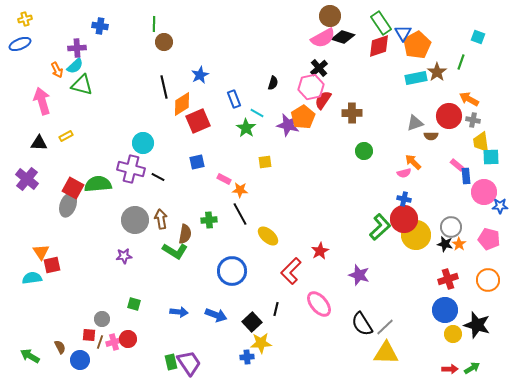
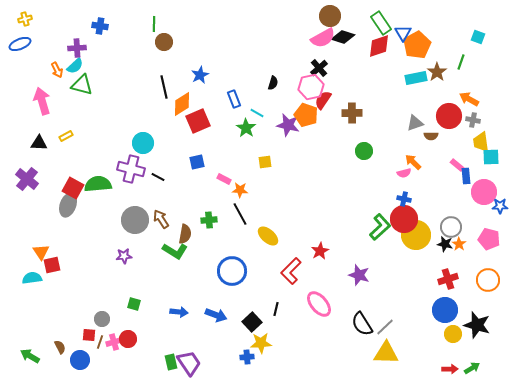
orange pentagon at (303, 117): moved 3 px right, 2 px up; rotated 20 degrees counterclockwise
brown arrow at (161, 219): rotated 24 degrees counterclockwise
